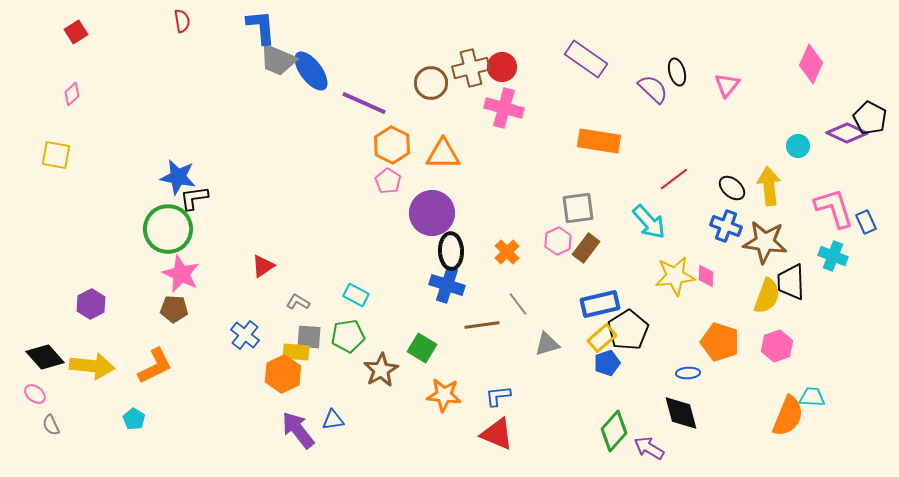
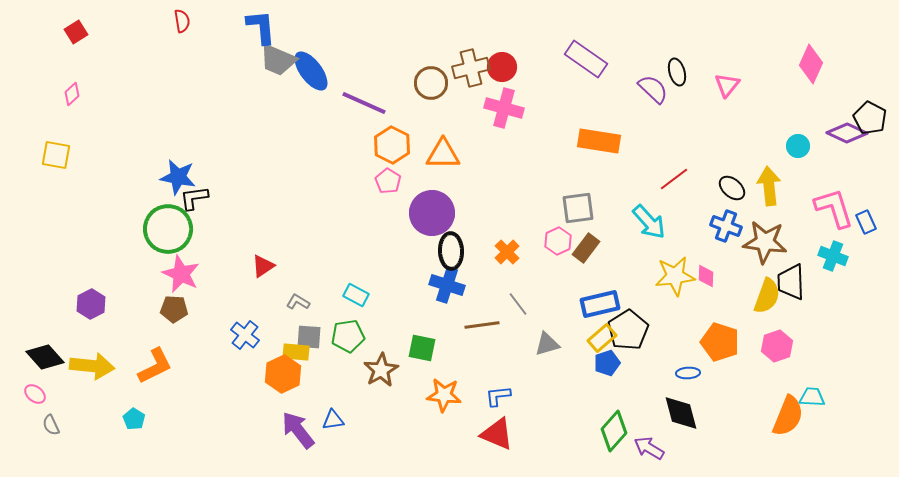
green square at (422, 348): rotated 20 degrees counterclockwise
